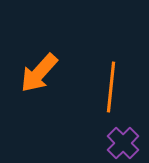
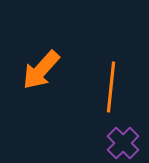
orange arrow: moved 2 px right, 3 px up
